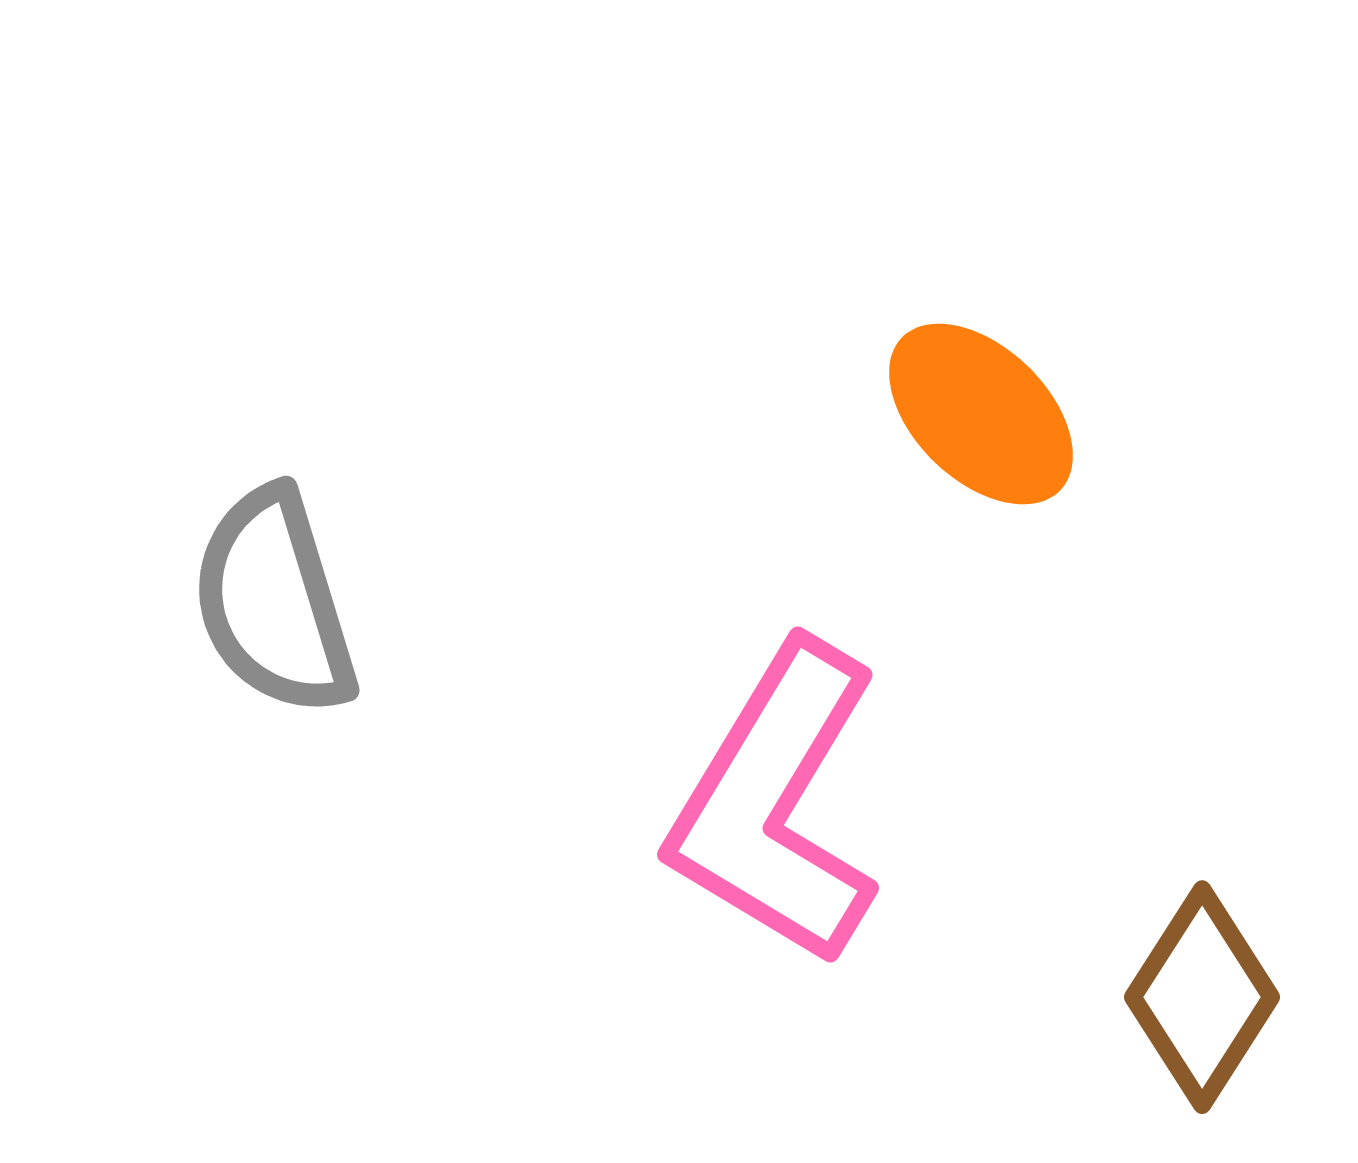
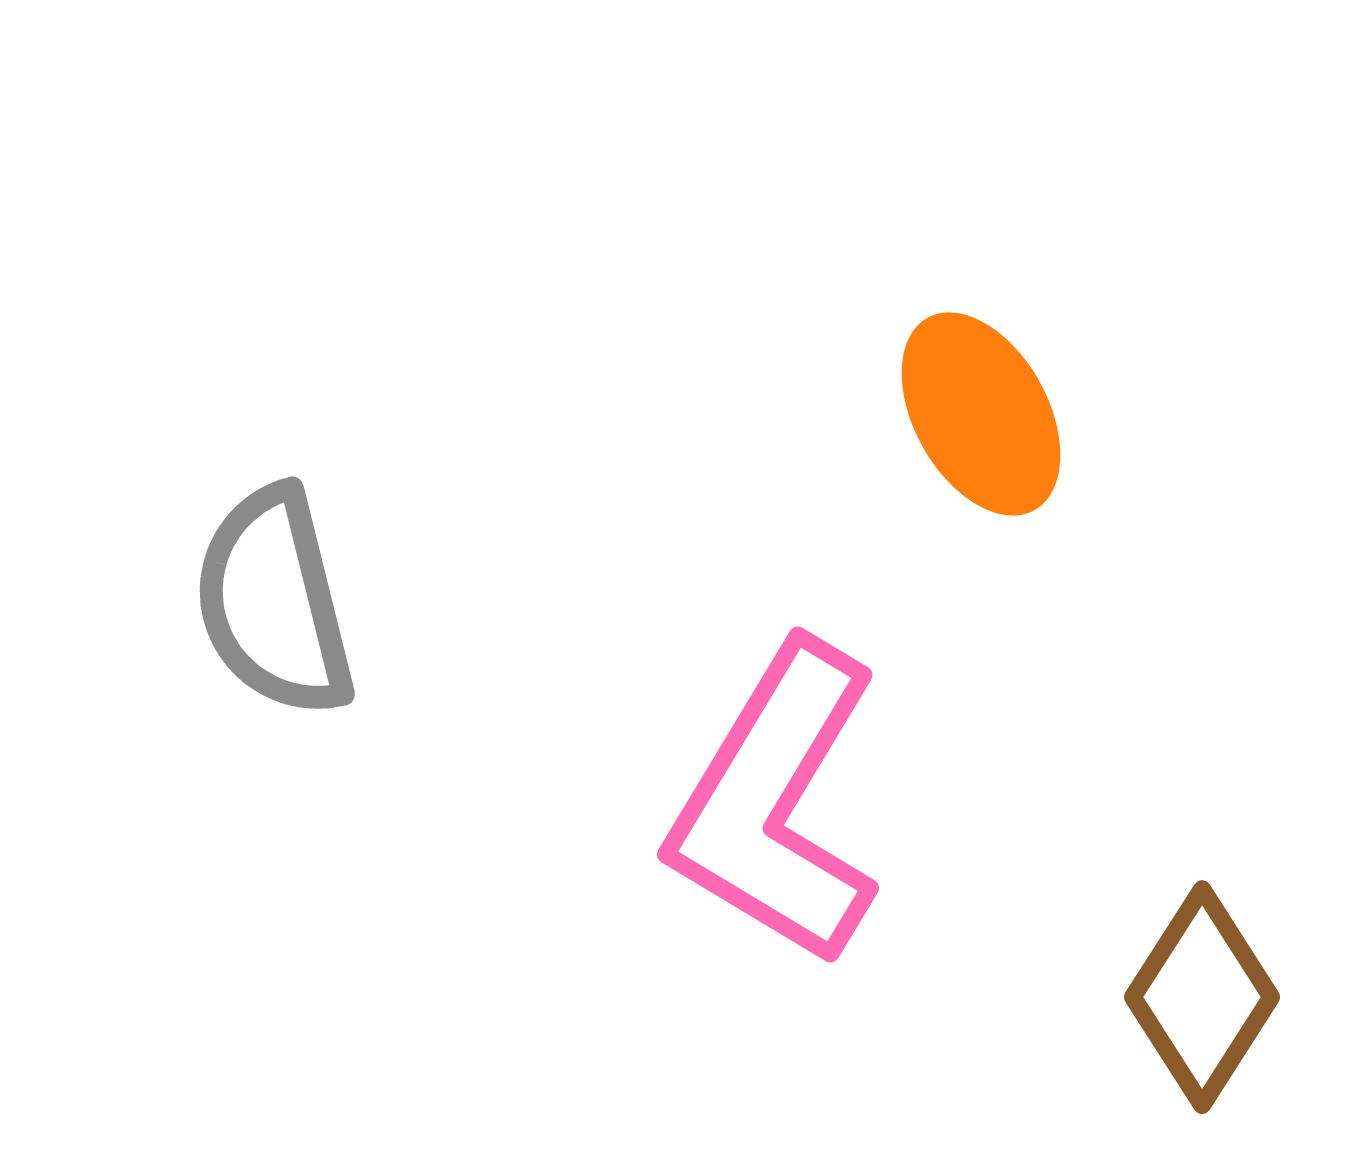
orange ellipse: rotated 17 degrees clockwise
gray semicircle: rotated 3 degrees clockwise
